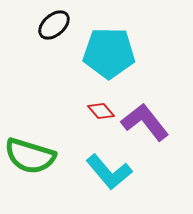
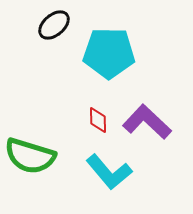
red diamond: moved 3 px left, 9 px down; rotated 40 degrees clockwise
purple L-shape: moved 2 px right; rotated 9 degrees counterclockwise
